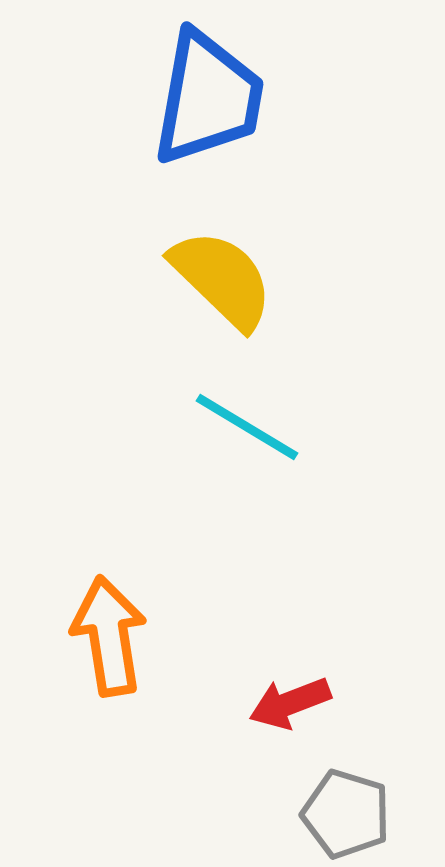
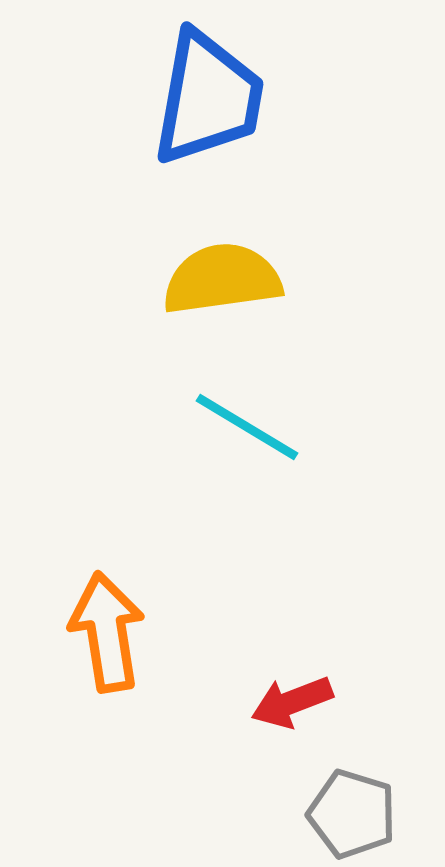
yellow semicircle: rotated 52 degrees counterclockwise
orange arrow: moved 2 px left, 4 px up
red arrow: moved 2 px right, 1 px up
gray pentagon: moved 6 px right
